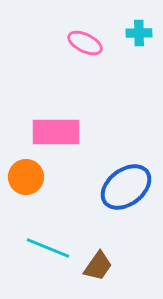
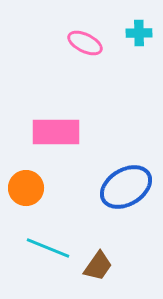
orange circle: moved 11 px down
blue ellipse: rotated 6 degrees clockwise
